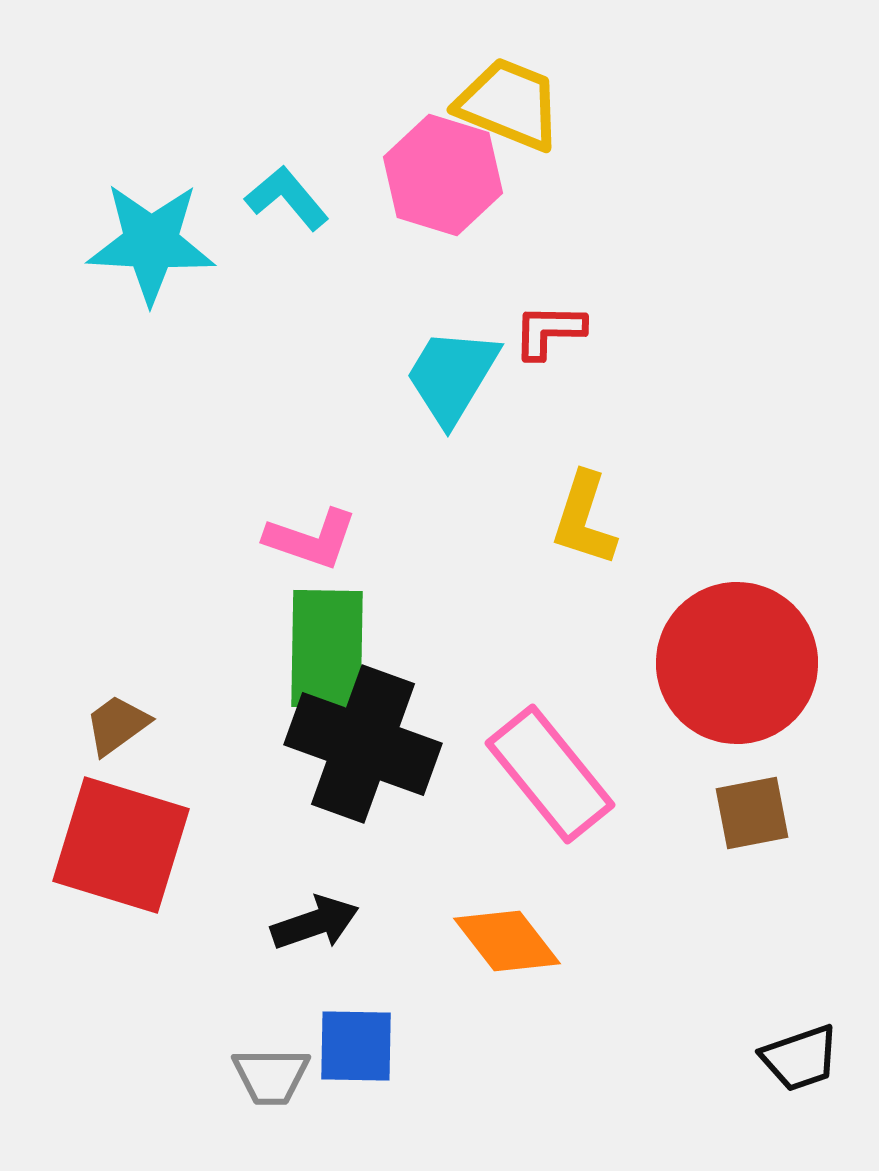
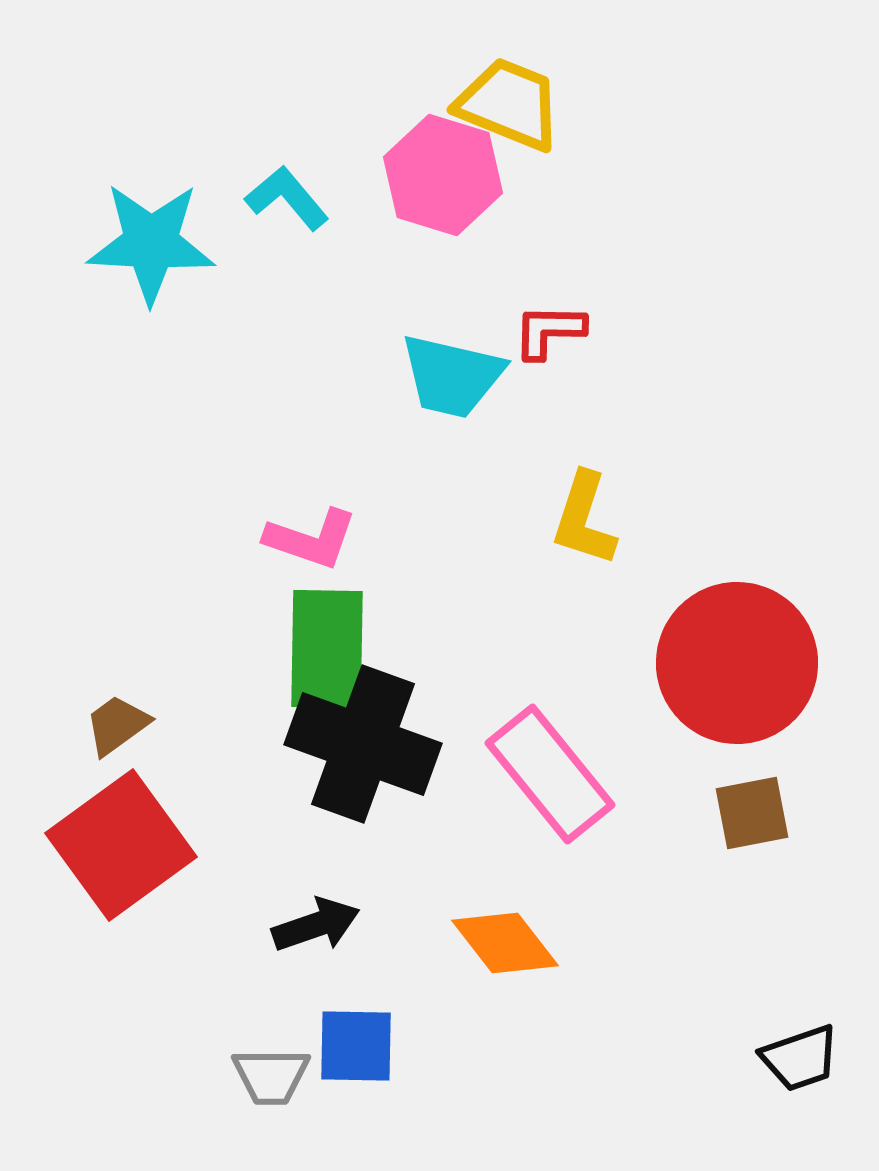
cyan trapezoid: rotated 108 degrees counterclockwise
red square: rotated 37 degrees clockwise
black arrow: moved 1 px right, 2 px down
orange diamond: moved 2 px left, 2 px down
